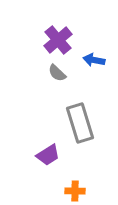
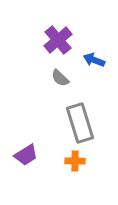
blue arrow: rotated 10 degrees clockwise
gray semicircle: moved 3 px right, 5 px down
purple trapezoid: moved 22 px left
orange cross: moved 30 px up
